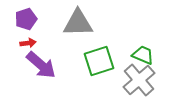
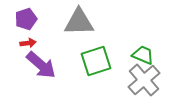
gray triangle: moved 1 px right, 1 px up
green square: moved 3 px left
gray cross: moved 5 px right
